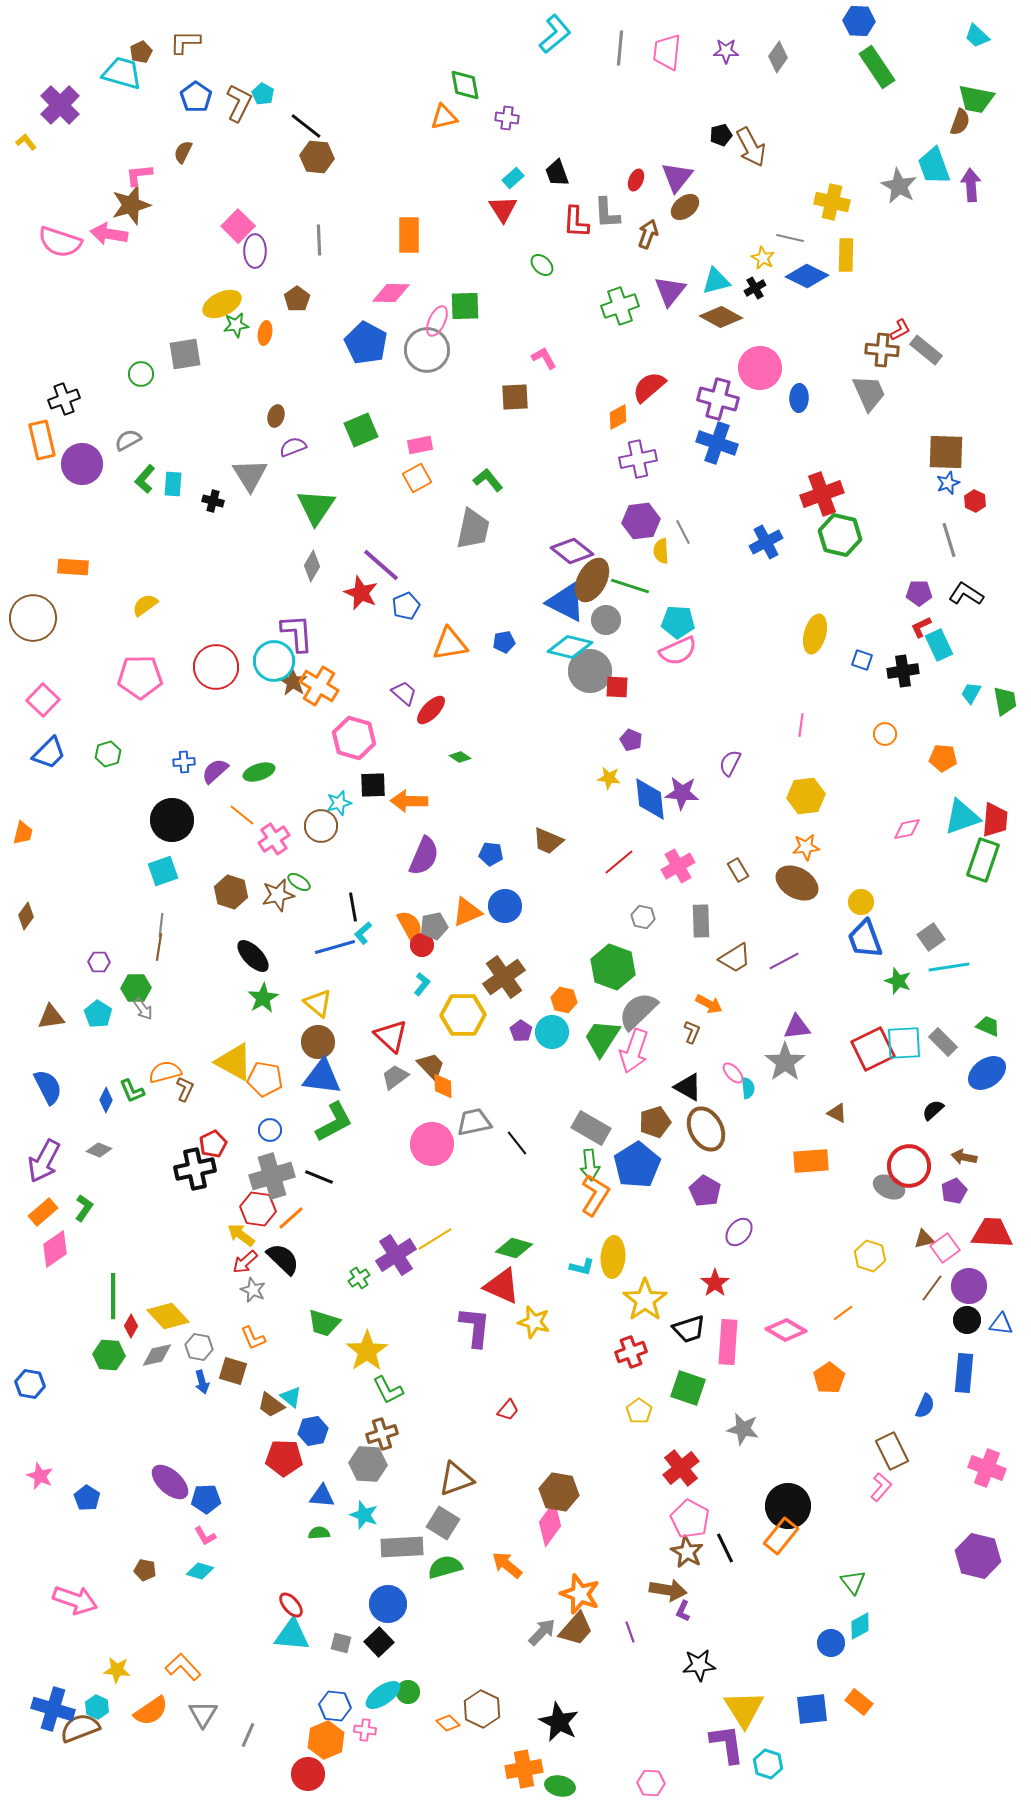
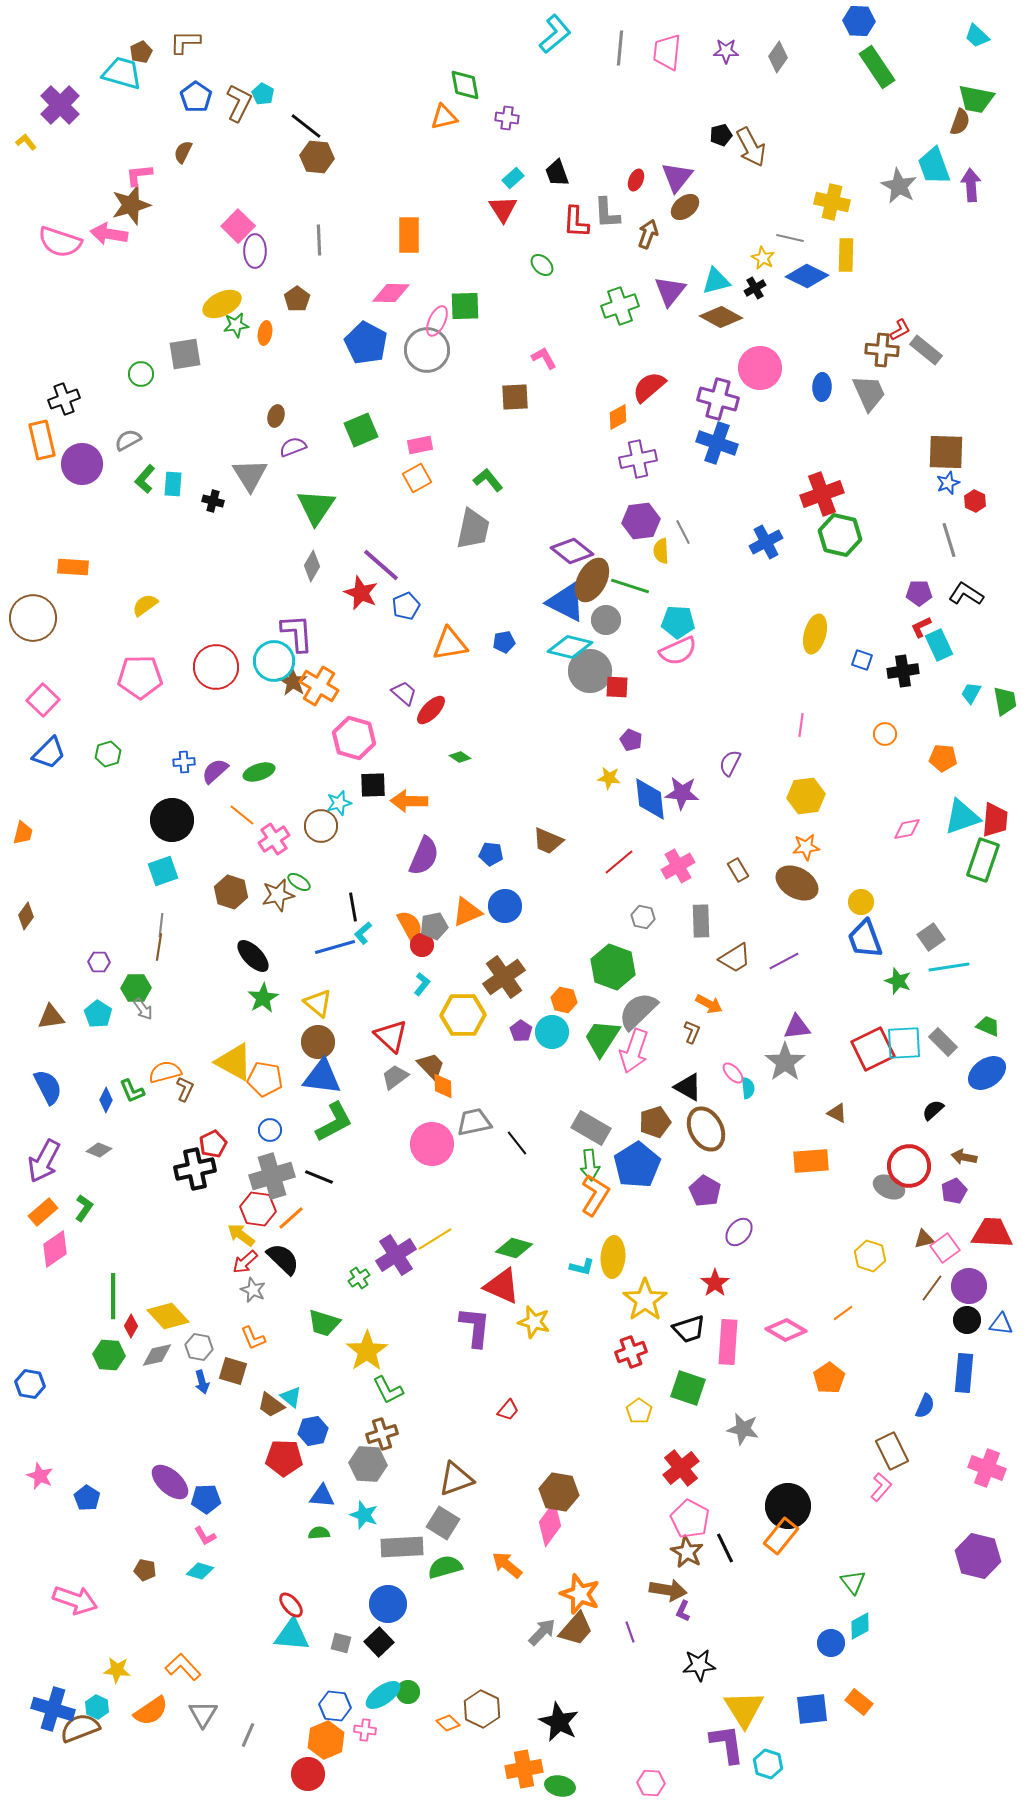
blue ellipse at (799, 398): moved 23 px right, 11 px up
